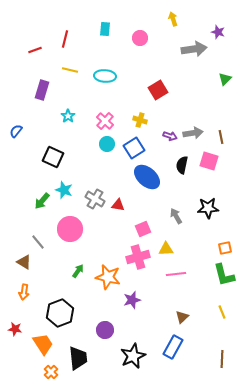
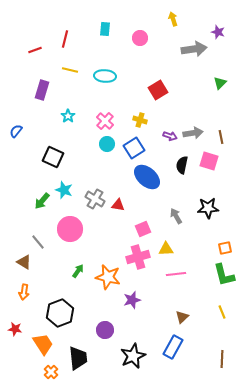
green triangle at (225, 79): moved 5 px left, 4 px down
